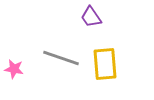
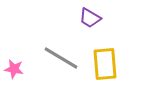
purple trapezoid: moved 1 px left, 1 px down; rotated 25 degrees counterclockwise
gray line: rotated 12 degrees clockwise
